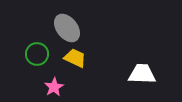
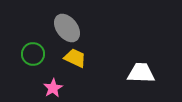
green circle: moved 4 px left
white trapezoid: moved 1 px left, 1 px up
pink star: moved 1 px left, 1 px down
